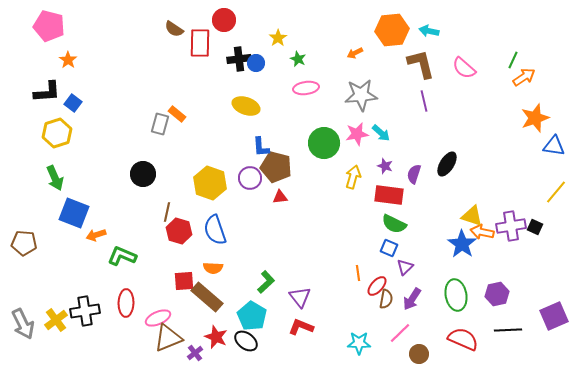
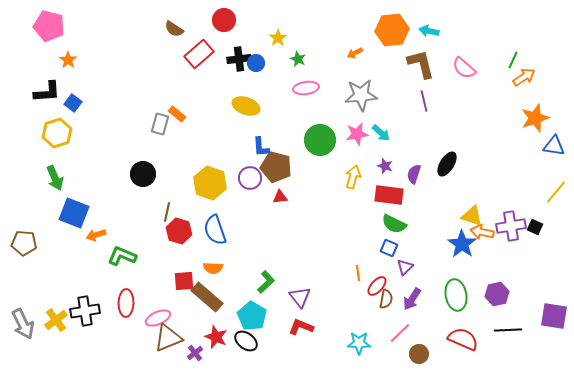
red rectangle at (200, 43): moved 1 px left, 11 px down; rotated 48 degrees clockwise
green circle at (324, 143): moved 4 px left, 3 px up
purple square at (554, 316): rotated 32 degrees clockwise
